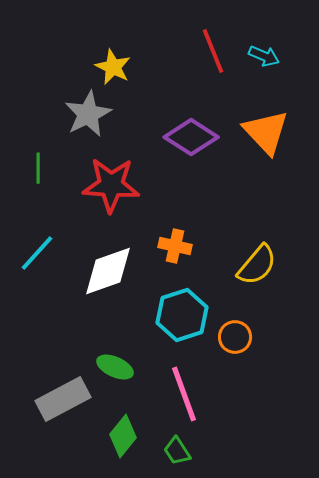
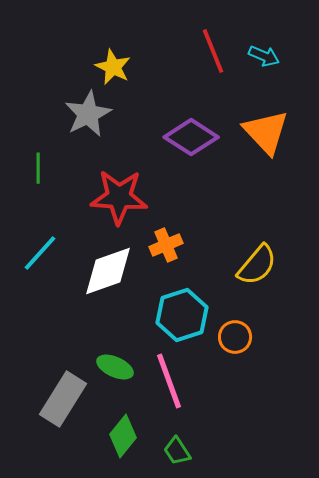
red star: moved 8 px right, 12 px down
orange cross: moved 9 px left, 1 px up; rotated 36 degrees counterclockwise
cyan line: moved 3 px right
pink line: moved 15 px left, 13 px up
gray rectangle: rotated 30 degrees counterclockwise
